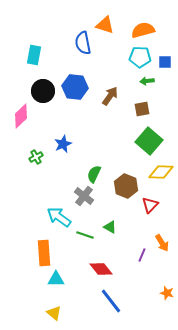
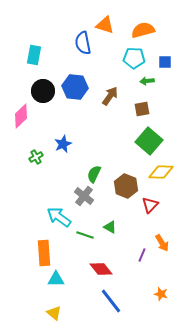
cyan pentagon: moved 6 px left, 1 px down
orange star: moved 6 px left, 1 px down
